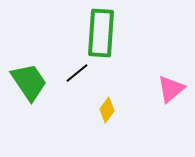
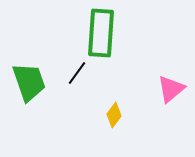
black line: rotated 15 degrees counterclockwise
green trapezoid: rotated 15 degrees clockwise
yellow diamond: moved 7 px right, 5 px down
